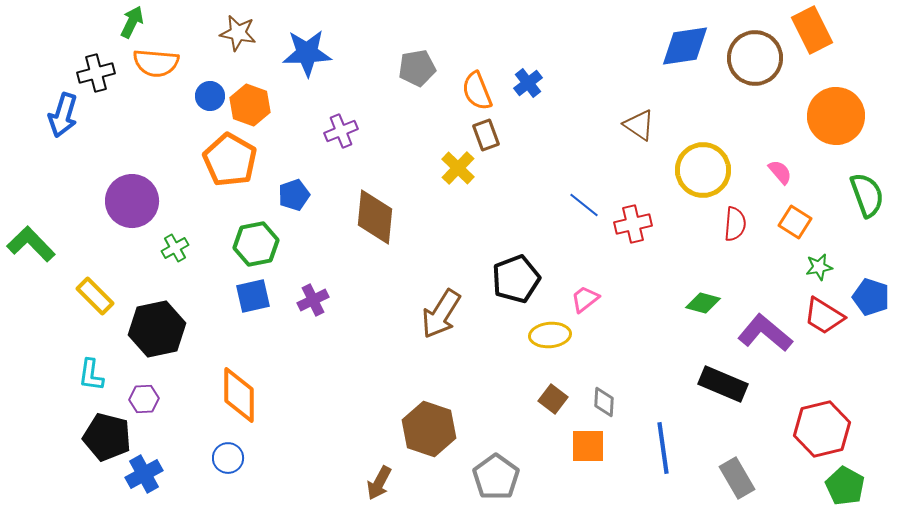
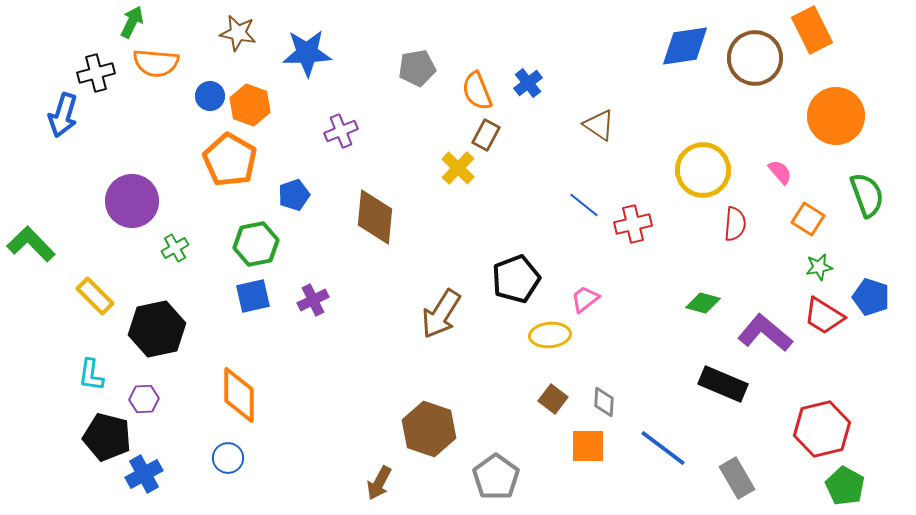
brown triangle at (639, 125): moved 40 px left
brown rectangle at (486, 135): rotated 48 degrees clockwise
orange square at (795, 222): moved 13 px right, 3 px up
blue line at (663, 448): rotated 45 degrees counterclockwise
